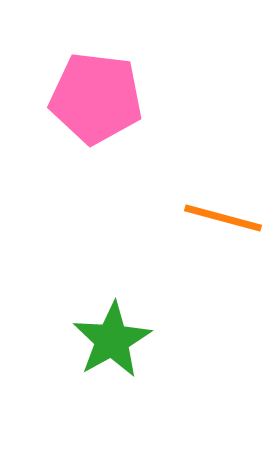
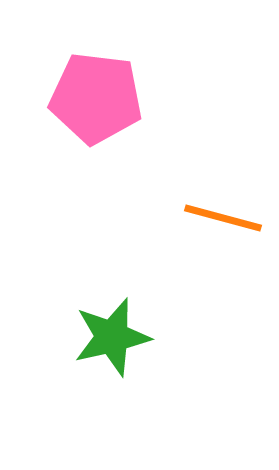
green star: moved 3 px up; rotated 16 degrees clockwise
